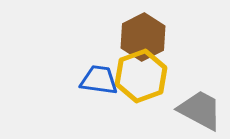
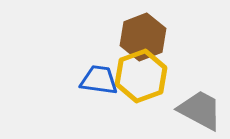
brown hexagon: rotated 6 degrees clockwise
